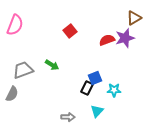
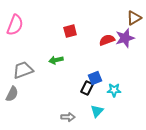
red square: rotated 24 degrees clockwise
green arrow: moved 4 px right, 5 px up; rotated 136 degrees clockwise
